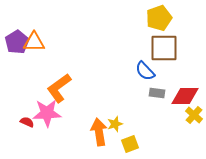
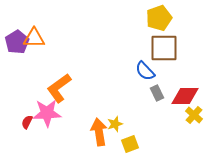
orange triangle: moved 4 px up
gray rectangle: rotated 56 degrees clockwise
red semicircle: rotated 88 degrees counterclockwise
